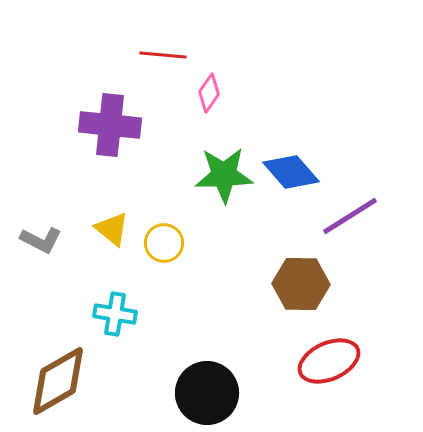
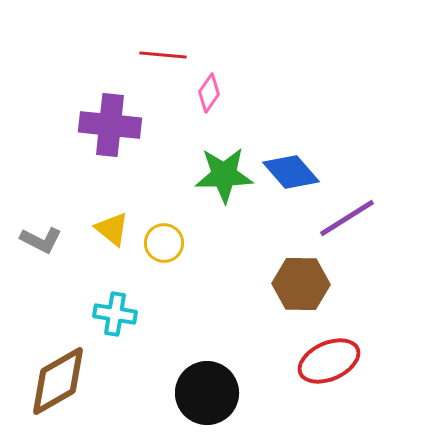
purple line: moved 3 px left, 2 px down
